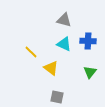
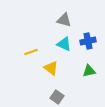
blue cross: rotated 14 degrees counterclockwise
yellow line: rotated 64 degrees counterclockwise
green triangle: moved 1 px left, 1 px up; rotated 40 degrees clockwise
gray square: rotated 24 degrees clockwise
